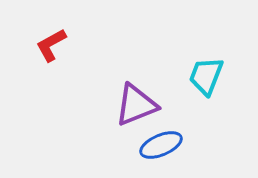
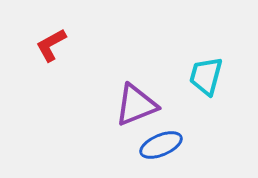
cyan trapezoid: rotated 6 degrees counterclockwise
